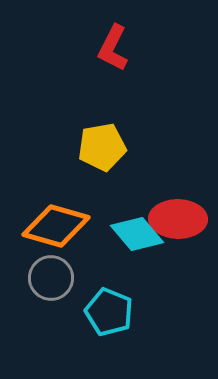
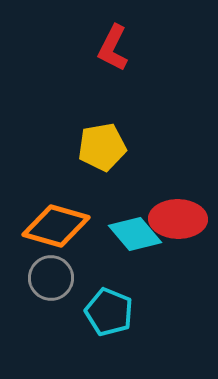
cyan diamond: moved 2 px left
